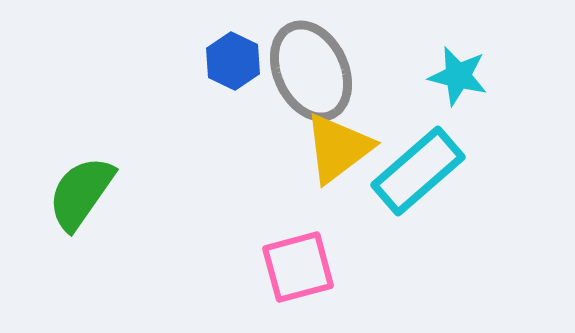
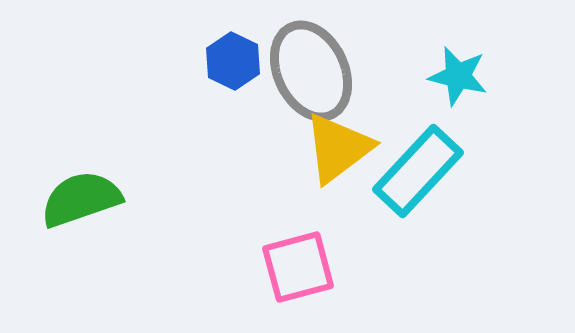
cyan rectangle: rotated 6 degrees counterclockwise
green semicircle: moved 6 px down; rotated 36 degrees clockwise
